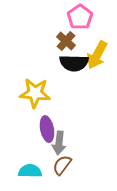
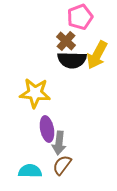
pink pentagon: rotated 15 degrees clockwise
black semicircle: moved 2 px left, 3 px up
